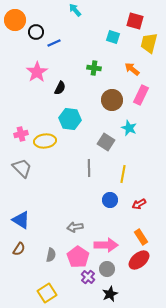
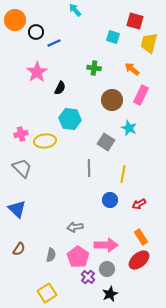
blue triangle: moved 4 px left, 11 px up; rotated 12 degrees clockwise
